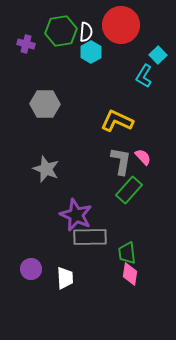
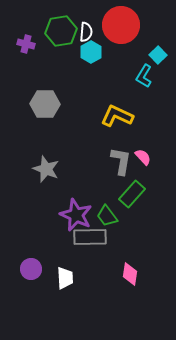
yellow L-shape: moved 5 px up
green rectangle: moved 3 px right, 4 px down
green trapezoid: moved 20 px left, 37 px up; rotated 30 degrees counterclockwise
